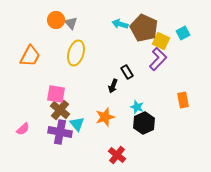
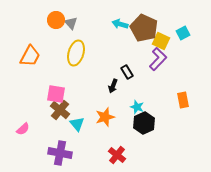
purple cross: moved 21 px down
